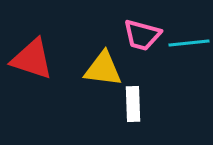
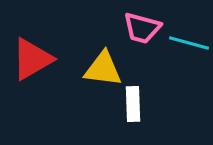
pink trapezoid: moved 7 px up
cyan line: rotated 21 degrees clockwise
red triangle: rotated 48 degrees counterclockwise
